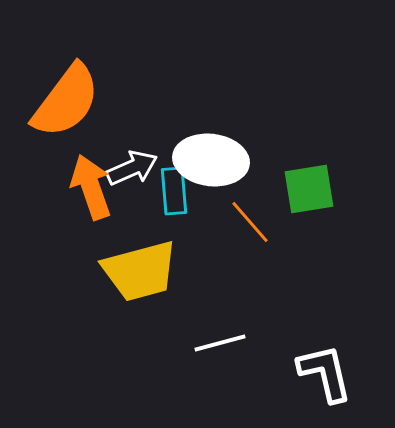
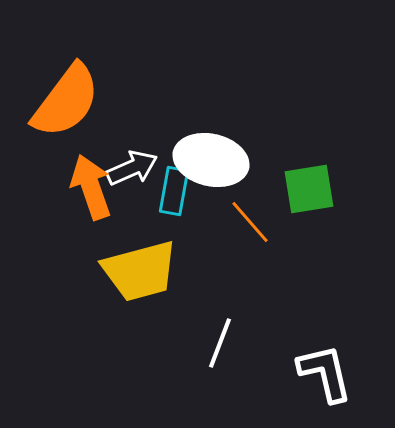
white ellipse: rotated 6 degrees clockwise
cyan rectangle: rotated 15 degrees clockwise
white line: rotated 54 degrees counterclockwise
